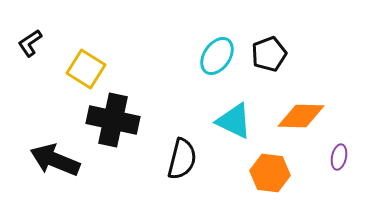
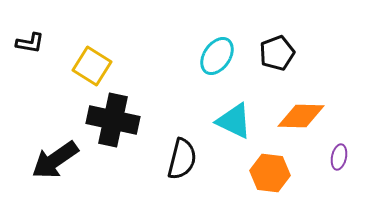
black L-shape: rotated 136 degrees counterclockwise
black pentagon: moved 8 px right, 1 px up
yellow square: moved 6 px right, 3 px up
black arrow: rotated 57 degrees counterclockwise
